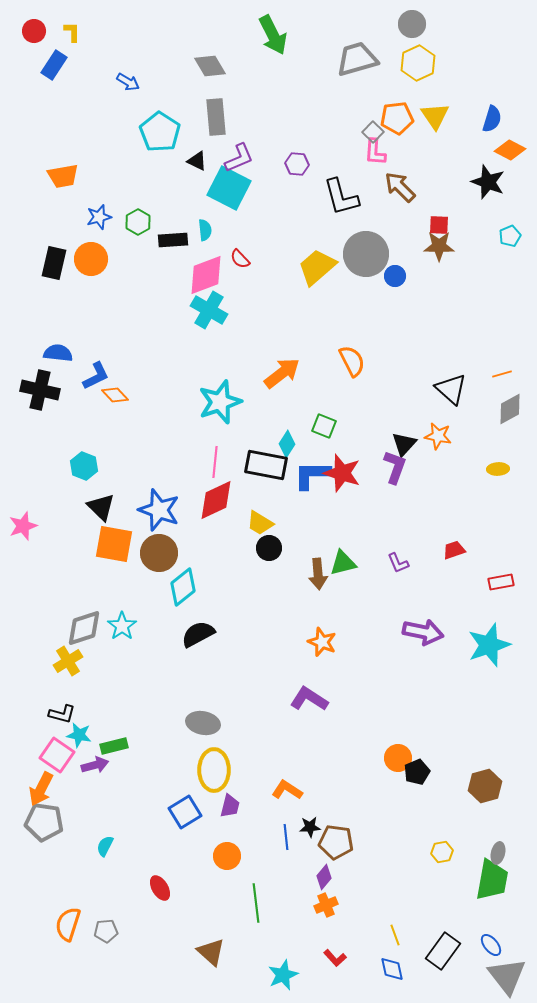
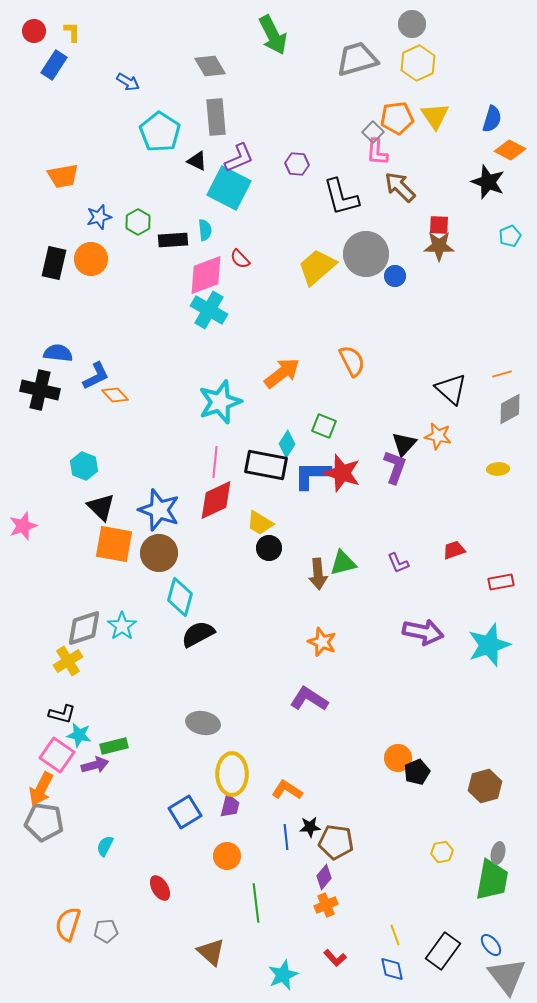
pink L-shape at (375, 152): moved 2 px right
cyan diamond at (183, 587): moved 3 px left, 10 px down; rotated 36 degrees counterclockwise
yellow ellipse at (214, 770): moved 18 px right, 4 px down
